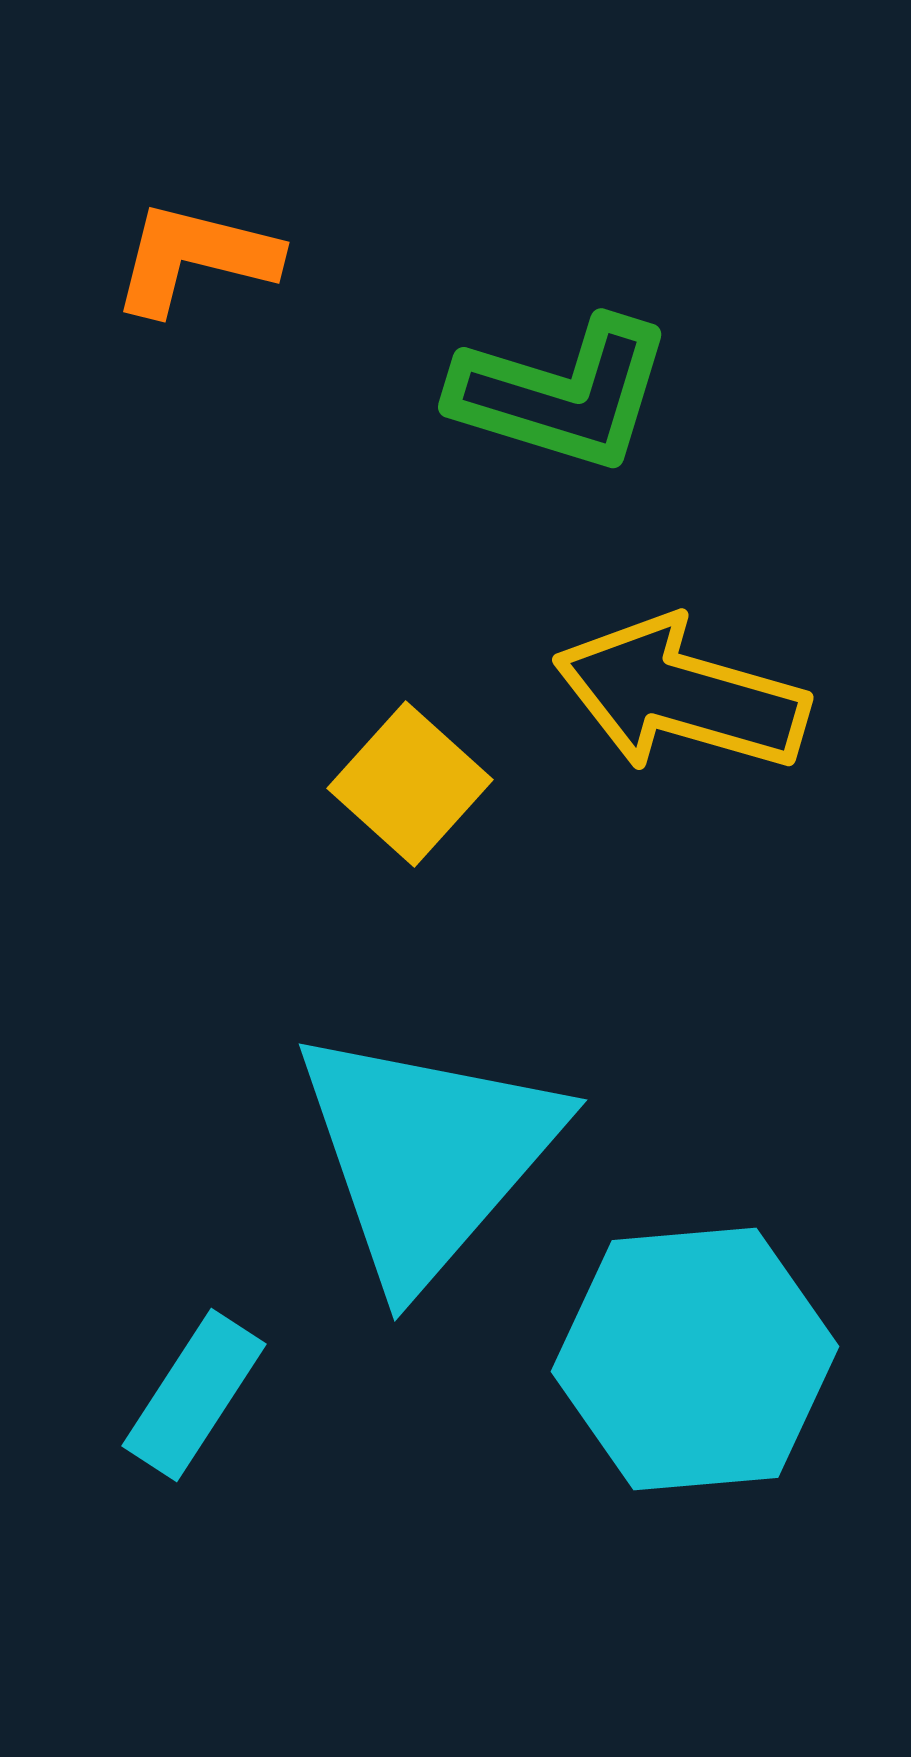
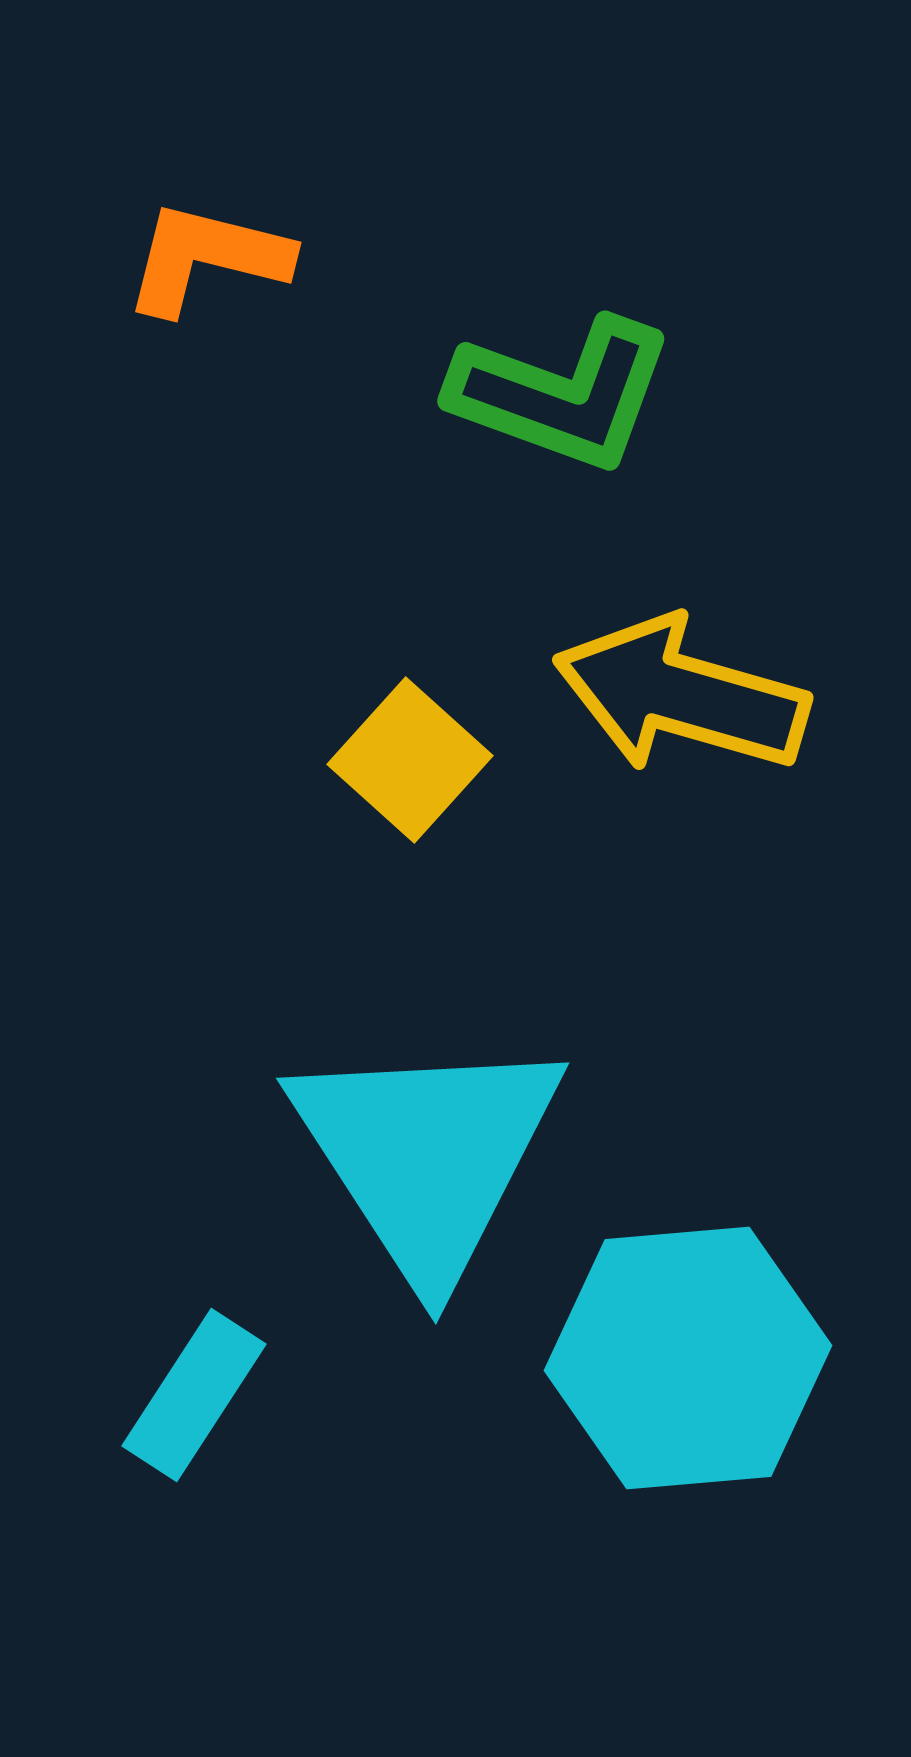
orange L-shape: moved 12 px right
green L-shape: rotated 3 degrees clockwise
yellow square: moved 24 px up
cyan triangle: rotated 14 degrees counterclockwise
cyan hexagon: moved 7 px left, 1 px up
